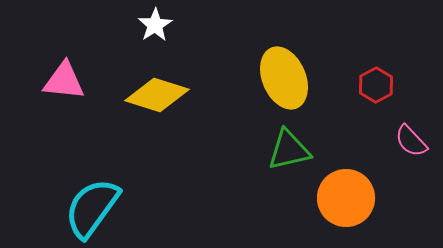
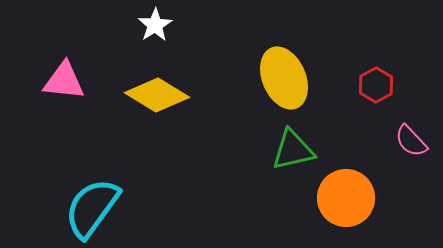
yellow diamond: rotated 14 degrees clockwise
green triangle: moved 4 px right
